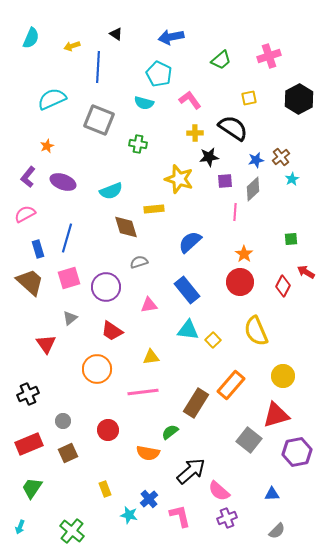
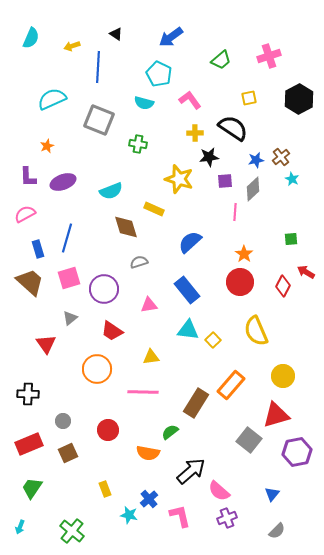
blue arrow at (171, 37): rotated 25 degrees counterclockwise
purple L-shape at (28, 177): rotated 40 degrees counterclockwise
cyan star at (292, 179): rotated 16 degrees counterclockwise
purple ellipse at (63, 182): rotated 40 degrees counterclockwise
yellow rectangle at (154, 209): rotated 30 degrees clockwise
purple circle at (106, 287): moved 2 px left, 2 px down
pink line at (143, 392): rotated 8 degrees clockwise
black cross at (28, 394): rotated 25 degrees clockwise
blue triangle at (272, 494): rotated 49 degrees counterclockwise
